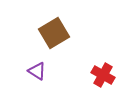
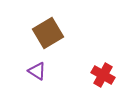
brown square: moved 6 px left
